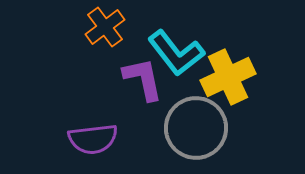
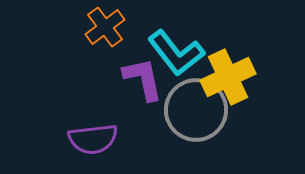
gray circle: moved 18 px up
